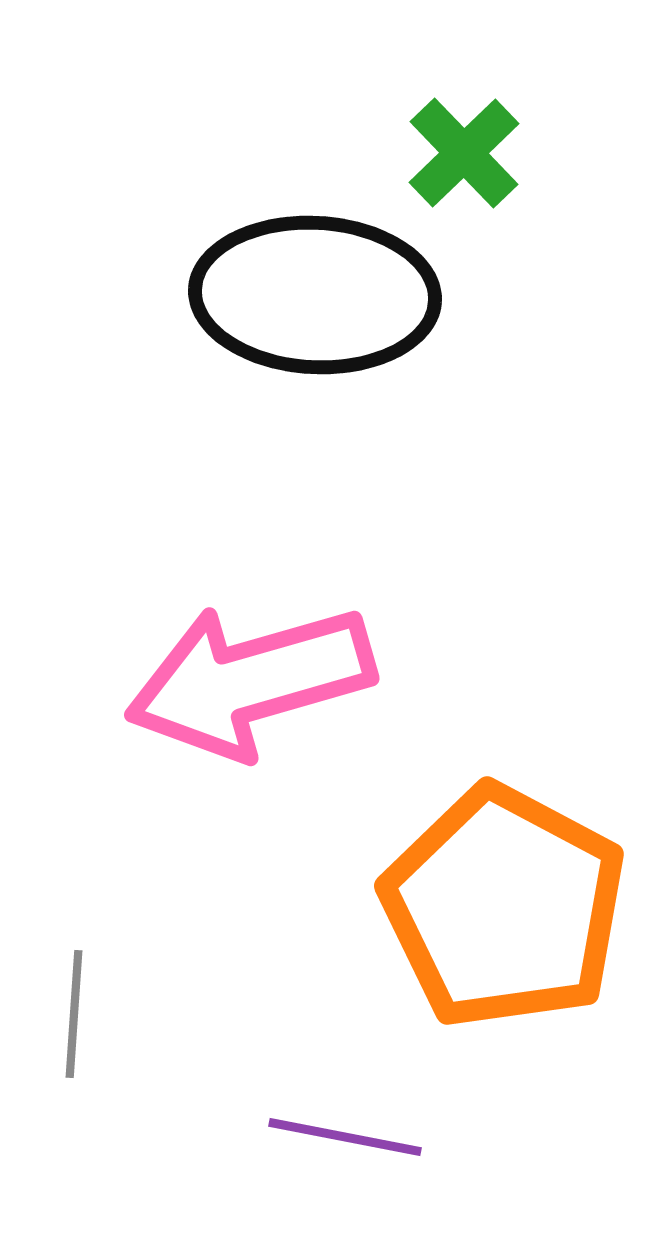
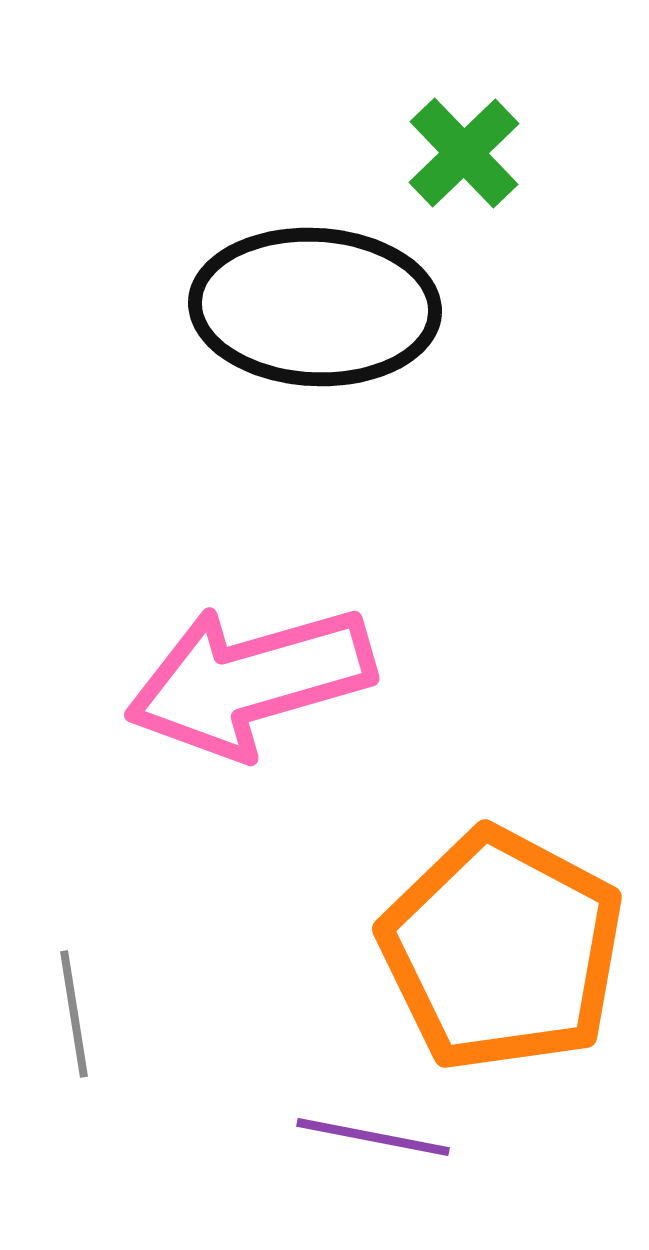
black ellipse: moved 12 px down
orange pentagon: moved 2 px left, 43 px down
gray line: rotated 13 degrees counterclockwise
purple line: moved 28 px right
